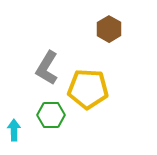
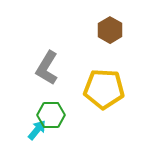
brown hexagon: moved 1 px right, 1 px down
yellow pentagon: moved 16 px right
cyan arrow: moved 23 px right; rotated 40 degrees clockwise
